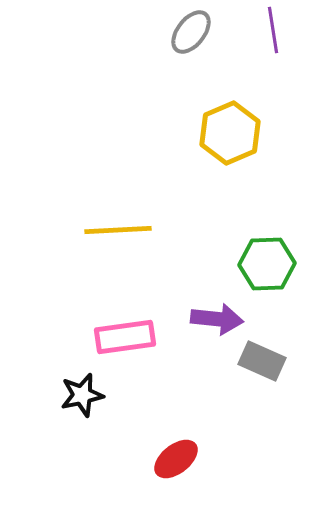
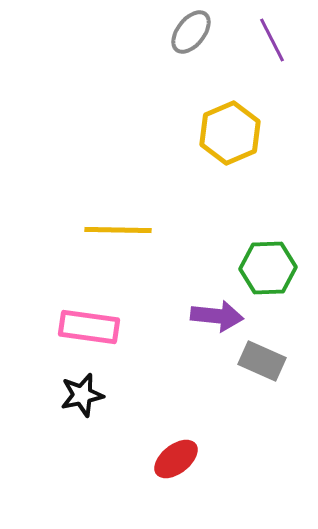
purple line: moved 1 px left, 10 px down; rotated 18 degrees counterclockwise
yellow line: rotated 4 degrees clockwise
green hexagon: moved 1 px right, 4 px down
purple arrow: moved 3 px up
pink rectangle: moved 36 px left, 10 px up; rotated 16 degrees clockwise
